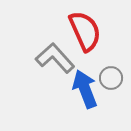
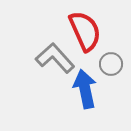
gray circle: moved 14 px up
blue arrow: rotated 9 degrees clockwise
